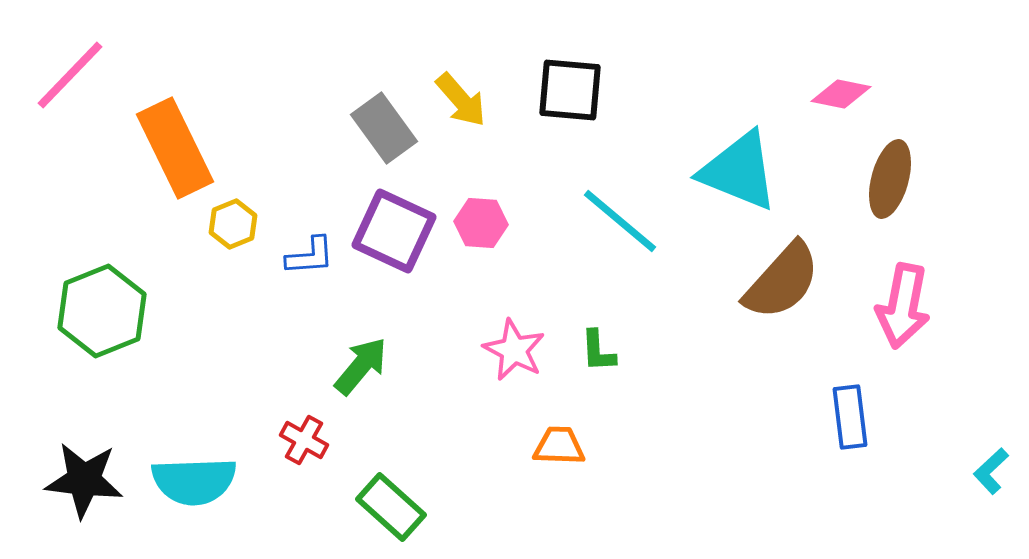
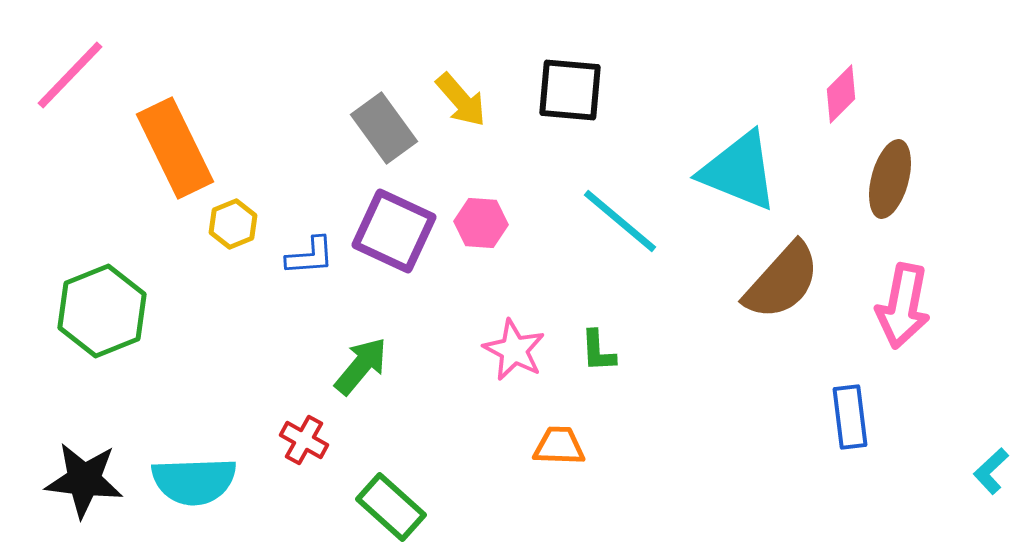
pink diamond: rotated 56 degrees counterclockwise
